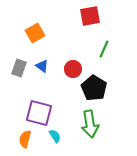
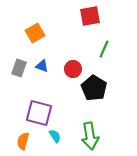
blue triangle: rotated 16 degrees counterclockwise
green arrow: moved 12 px down
orange semicircle: moved 2 px left, 2 px down
